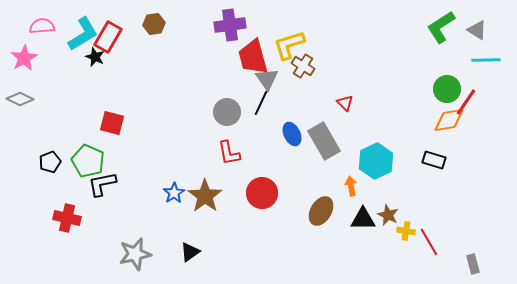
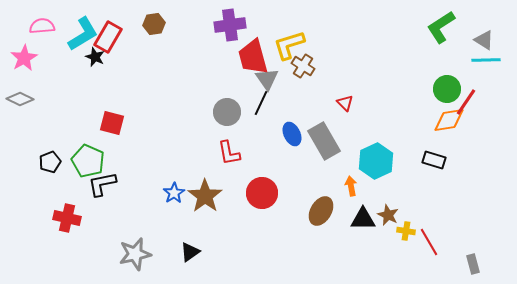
gray triangle at (477, 30): moved 7 px right, 10 px down
